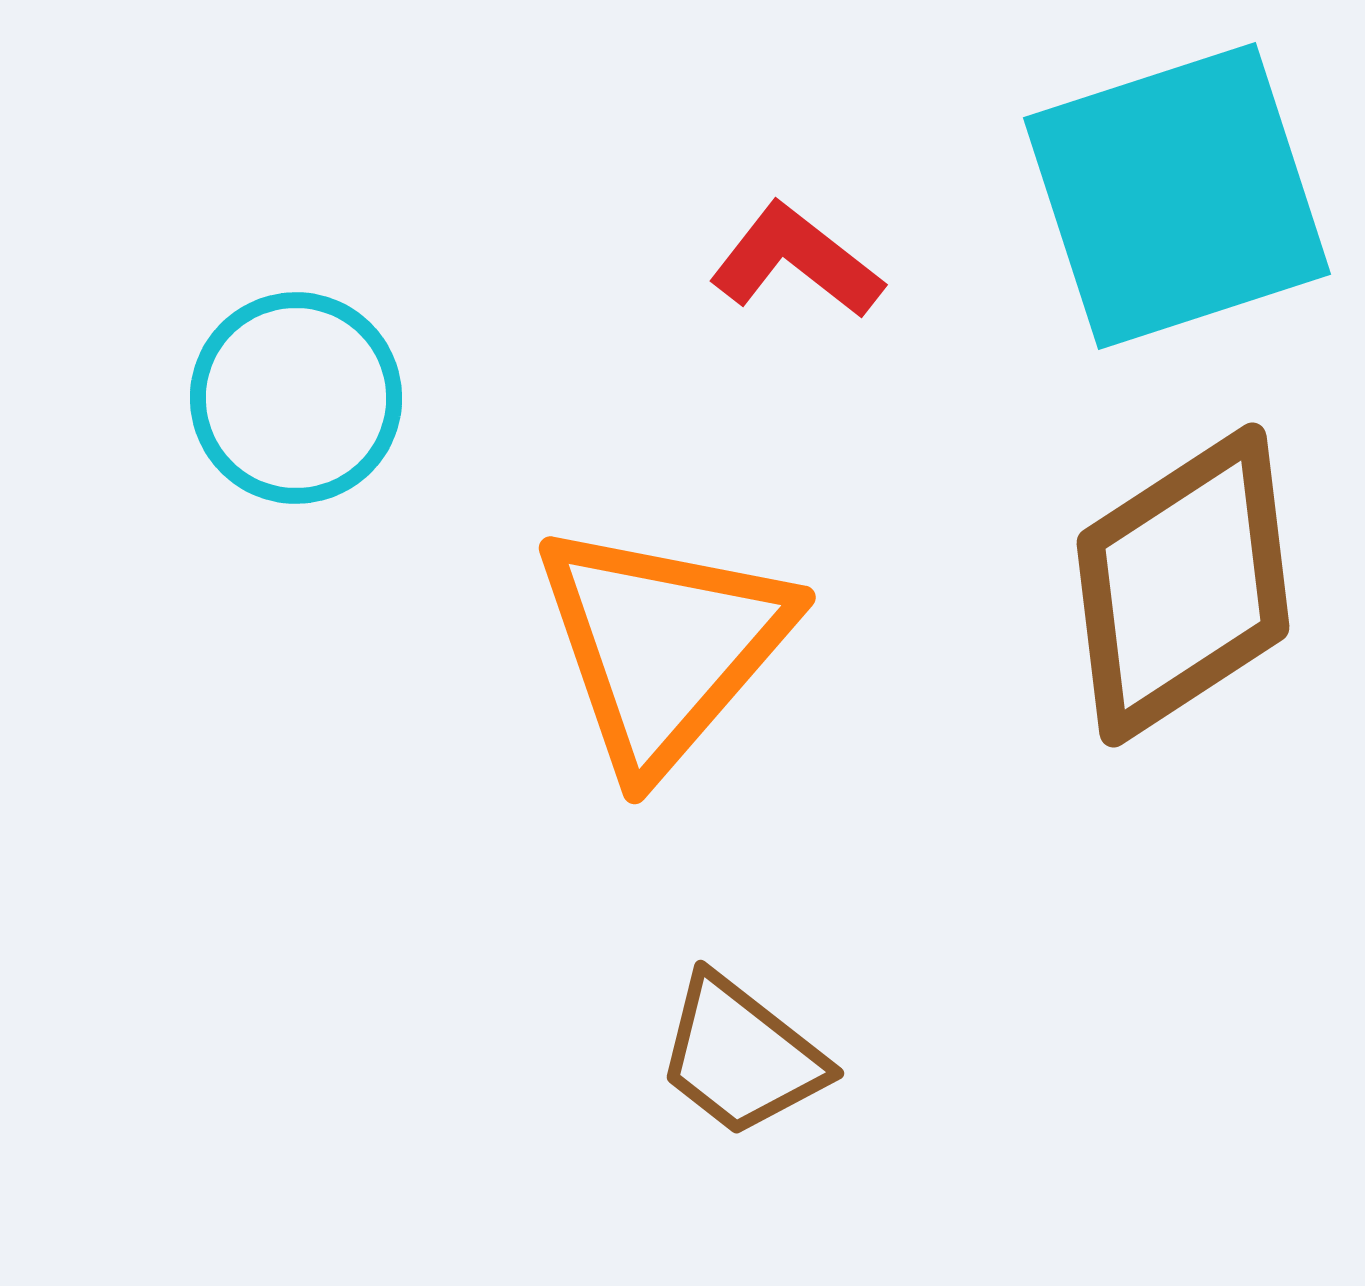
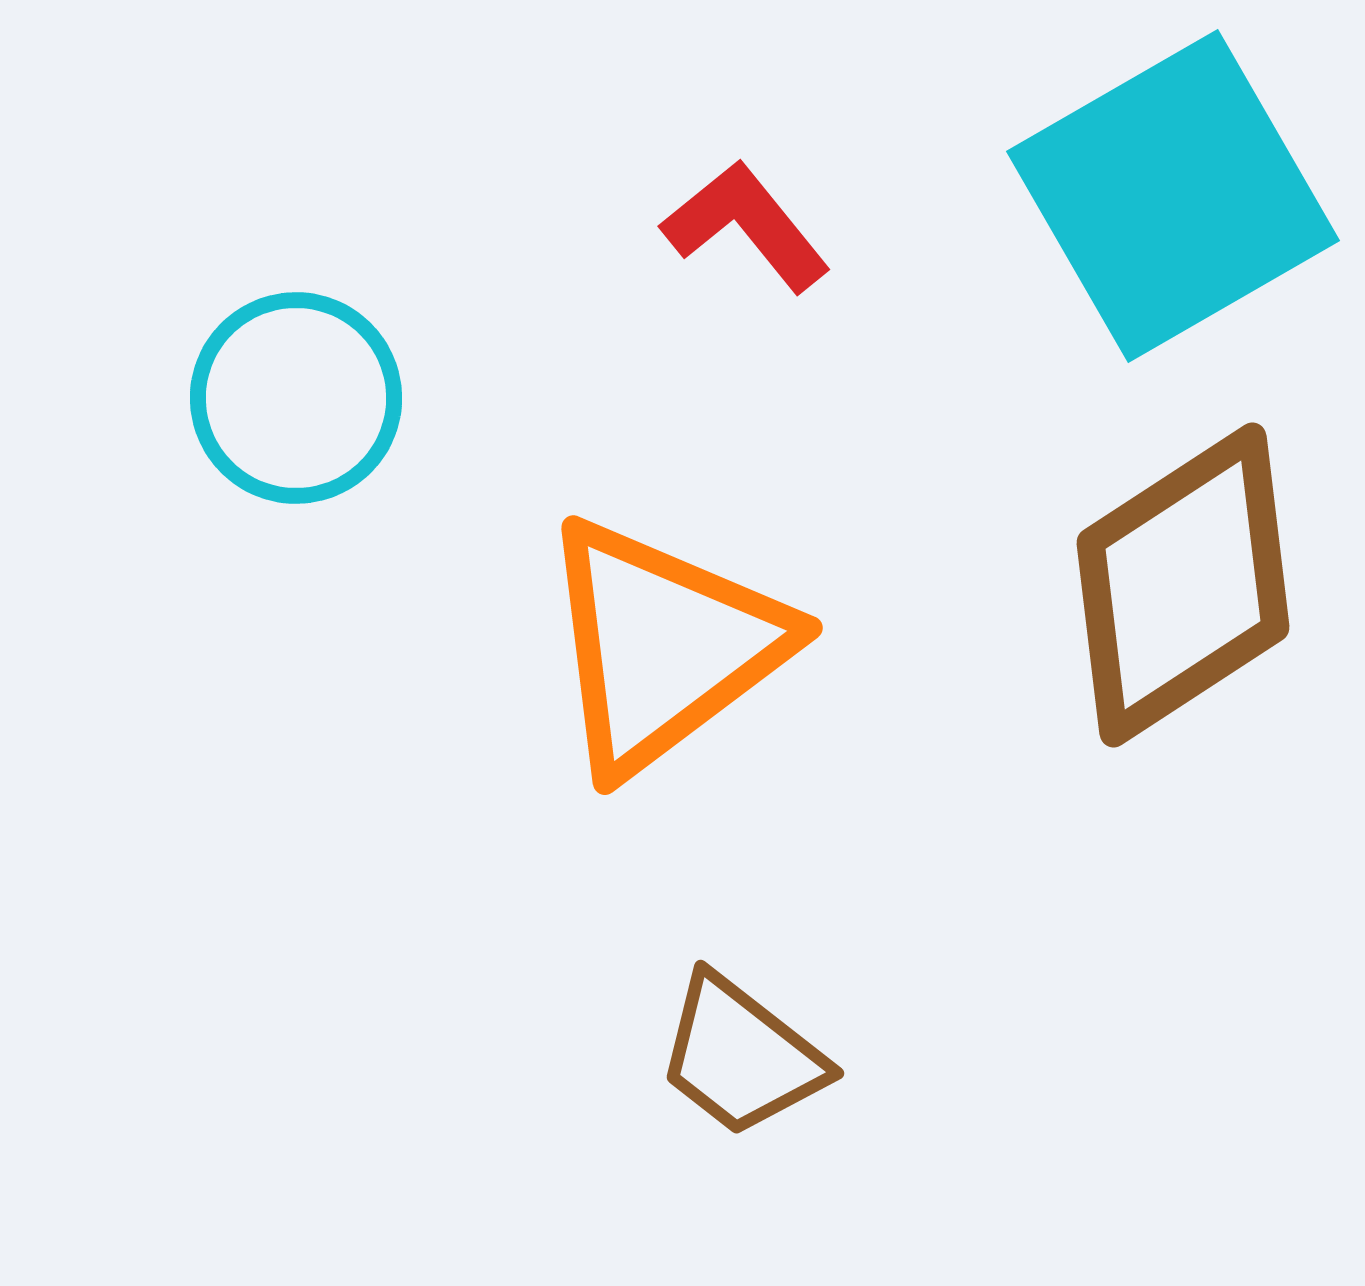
cyan square: moved 4 px left; rotated 12 degrees counterclockwise
red L-shape: moved 50 px left, 35 px up; rotated 13 degrees clockwise
orange triangle: rotated 12 degrees clockwise
